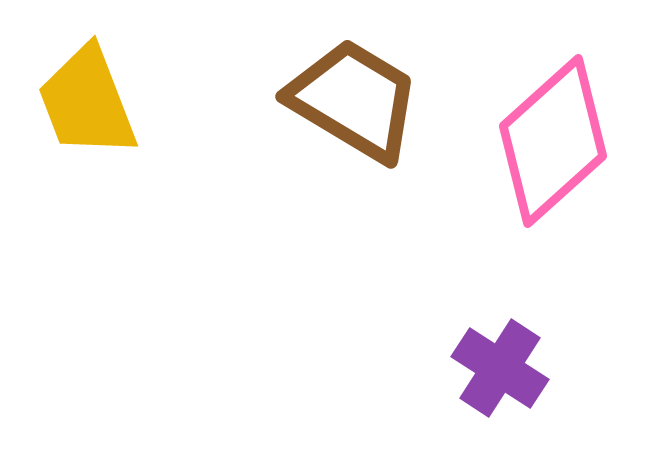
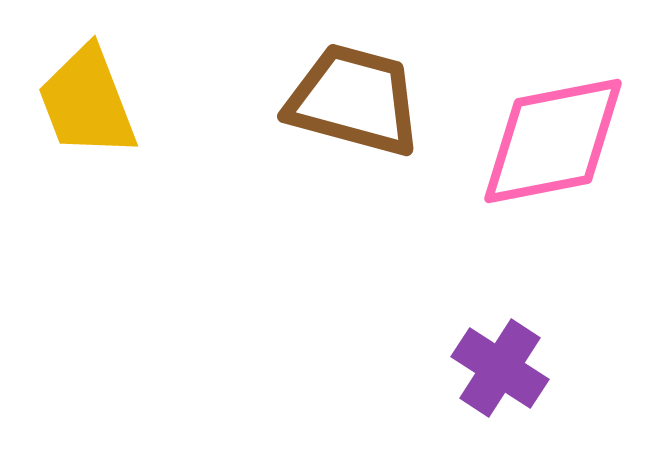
brown trapezoid: rotated 16 degrees counterclockwise
pink diamond: rotated 31 degrees clockwise
